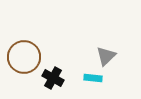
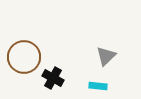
cyan rectangle: moved 5 px right, 8 px down
